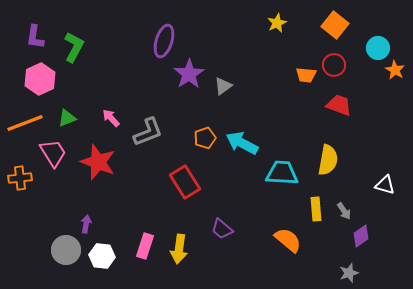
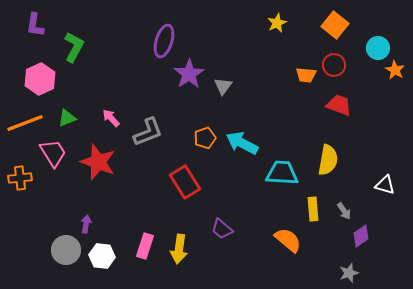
purple L-shape: moved 12 px up
gray triangle: rotated 18 degrees counterclockwise
yellow rectangle: moved 3 px left
